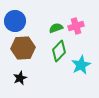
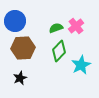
pink cross: rotated 21 degrees counterclockwise
